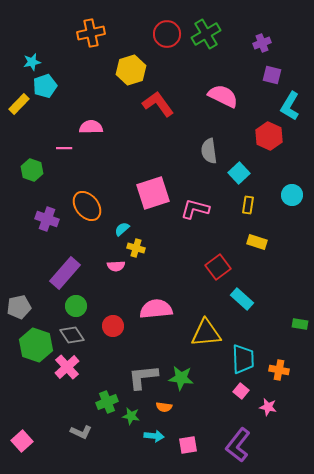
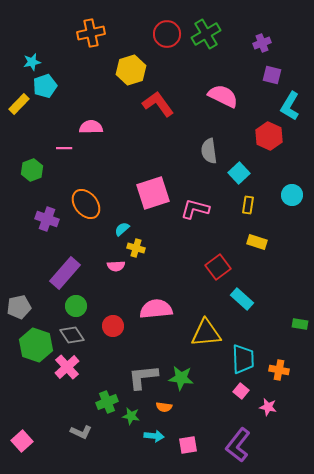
green hexagon at (32, 170): rotated 20 degrees clockwise
orange ellipse at (87, 206): moved 1 px left, 2 px up
